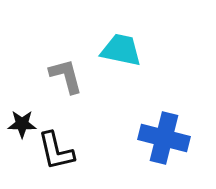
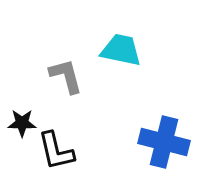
black star: moved 1 px up
blue cross: moved 4 px down
